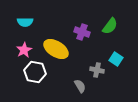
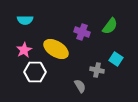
cyan semicircle: moved 2 px up
white hexagon: rotated 10 degrees counterclockwise
